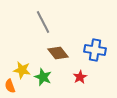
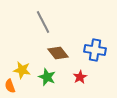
green star: moved 4 px right
